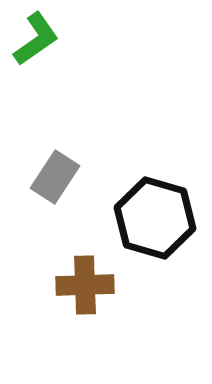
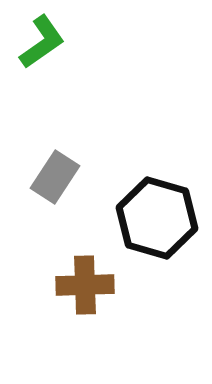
green L-shape: moved 6 px right, 3 px down
black hexagon: moved 2 px right
